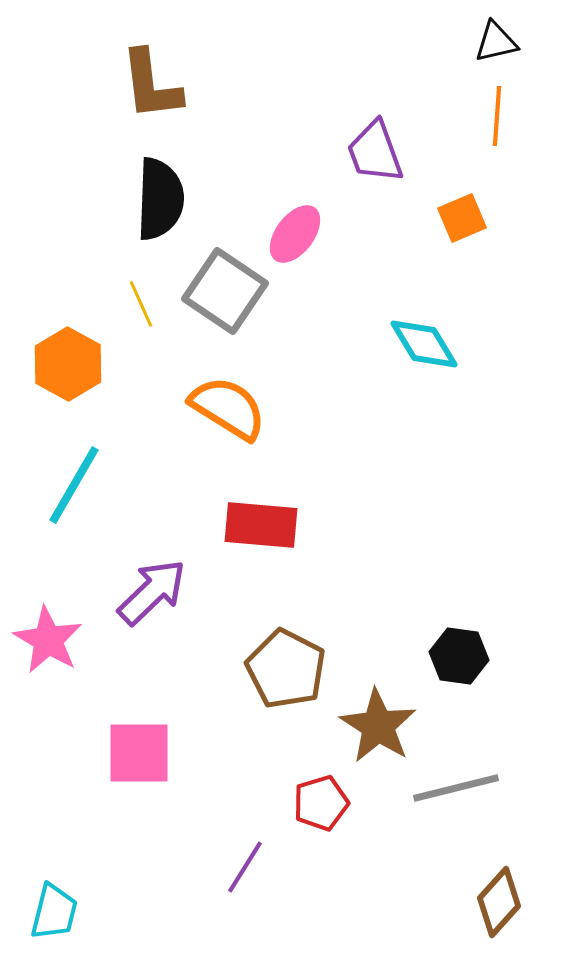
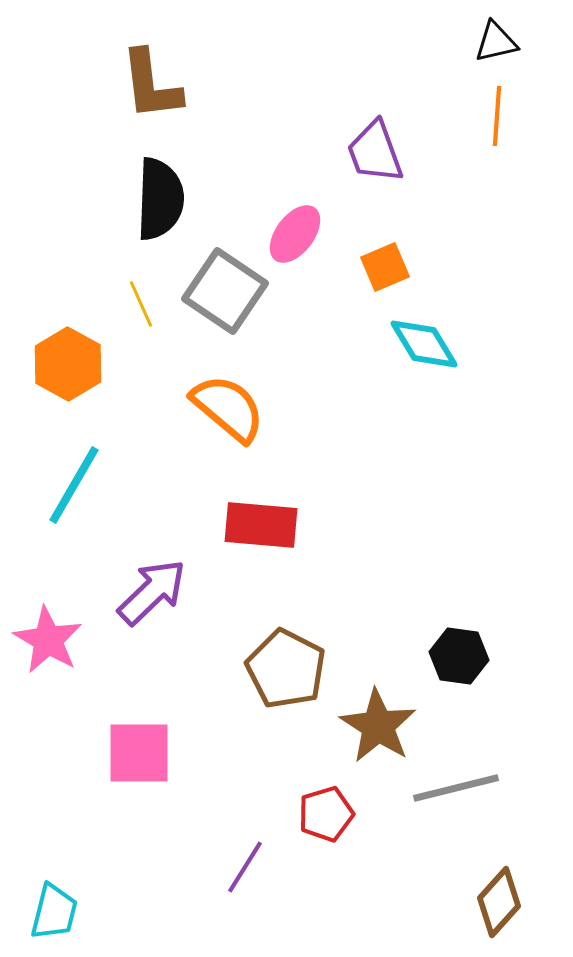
orange square: moved 77 px left, 49 px down
orange semicircle: rotated 8 degrees clockwise
red pentagon: moved 5 px right, 11 px down
